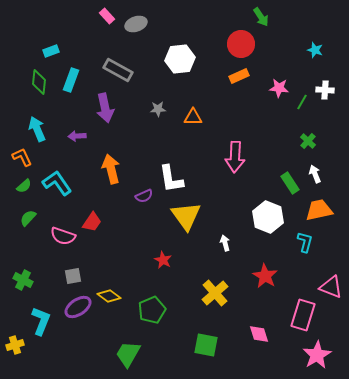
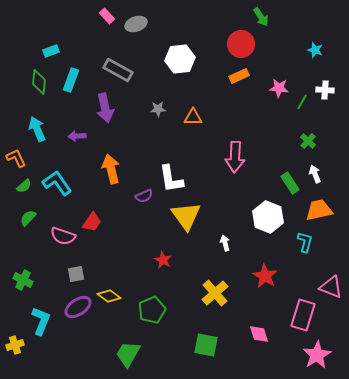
orange L-shape at (22, 157): moved 6 px left, 1 px down
gray square at (73, 276): moved 3 px right, 2 px up
